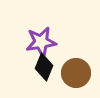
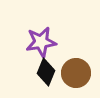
black diamond: moved 2 px right, 5 px down
